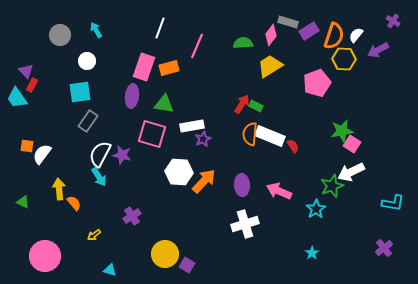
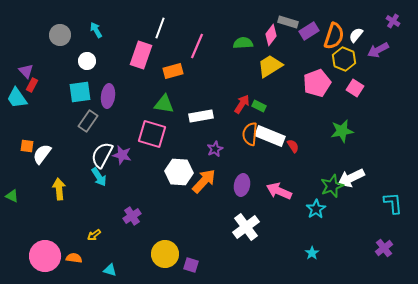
yellow hexagon at (344, 59): rotated 20 degrees clockwise
pink rectangle at (144, 67): moved 3 px left, 12 px up
orange rectangle at (169, 68): moved 4 px right, 3 px down
purple ellipse at (132, 96): moved 24 px left
green rectangle at (256, 106): moved 3 px right
white rectangle at (192, 126): moved 9 px right, 10 px up
purple star at (203, 139): moved 12 px right, 10 px down
pink square at (352, 144): moved 3 px right, 56 px up
white semicircle at (100, 154): moved 2 px right, 1 px down
white arrow at (351, 172): moved 6 px down
purple ellipse at (242, 185): rotated 15 degrees clockwise
green triangle at (23, 202): moved 11 px left, 6 px up
orange semicircle at (74, 203): moved 55 px down; rotated 42 degrees counterclockwise
cyan L-shape at (393, 203): rotated 105 degrees counterclockwise
white cross at (245, 224): moved 1 px right, 3 px down; rotated 20 degrees counterclockwise
purple square at (187, 265): moved 4 px right; rotated 14 degrees counterclockwise
